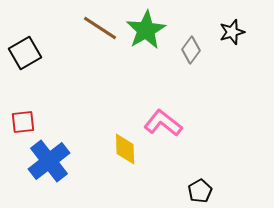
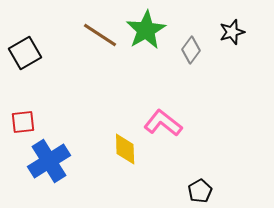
brown line: moved 7 px down
blue cross: rotated 6 degrees clockwise
